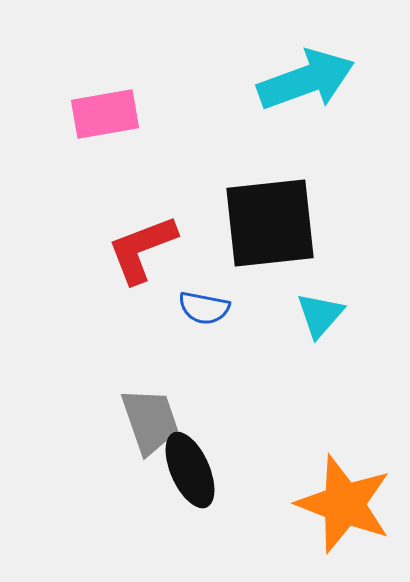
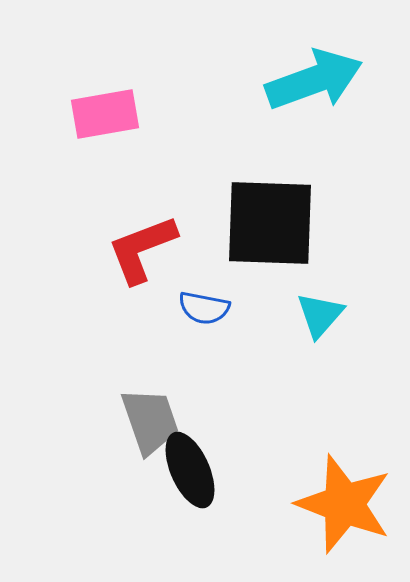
cyan arrow: moved 8 px right
black square: rotated 8 degrees clockwise
